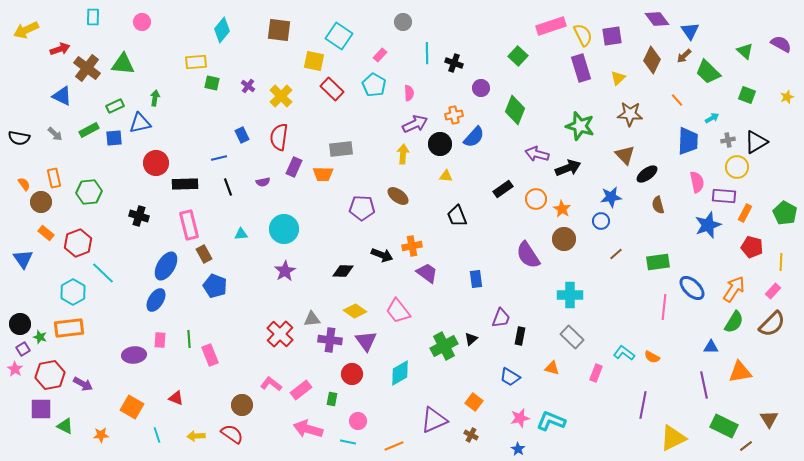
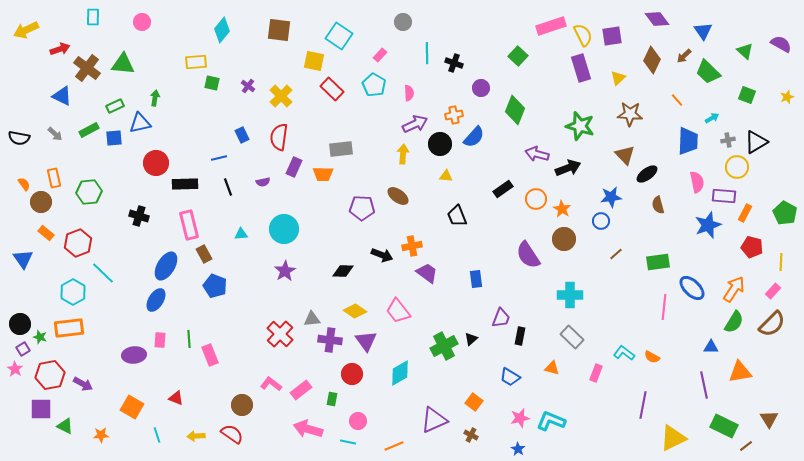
blue triangle at (690, 31): moved 13 px right
